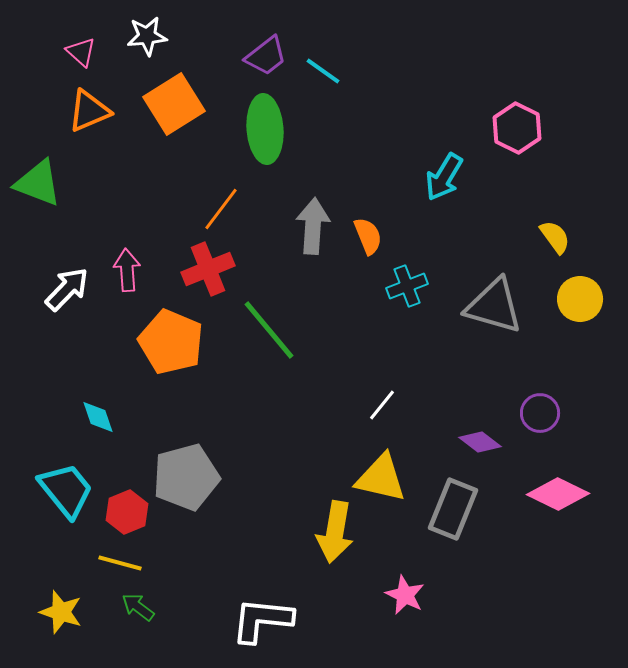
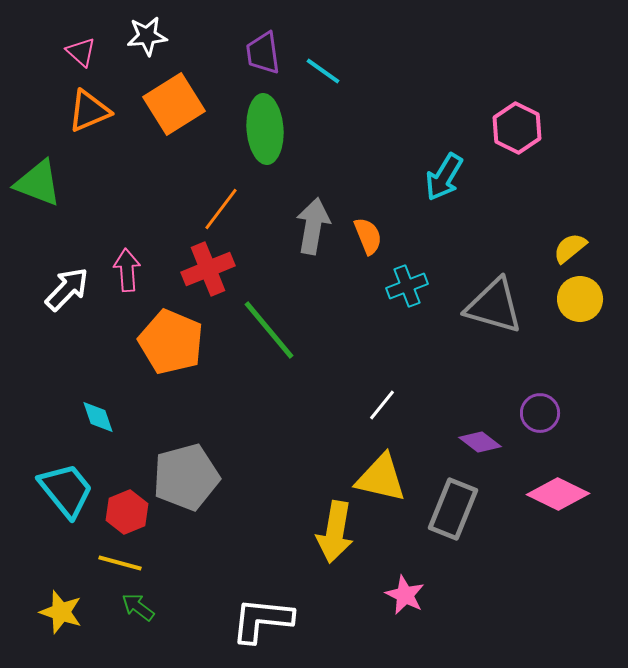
purple trapezoid: moved 3 px left, 3 px up; rotated 120 degrees clockwise
gray arrow: rotated 6 degrees clockwise
yellow semicircle: moved 15 px right, 11 px down; rotated 93 degrees counterclockwise
